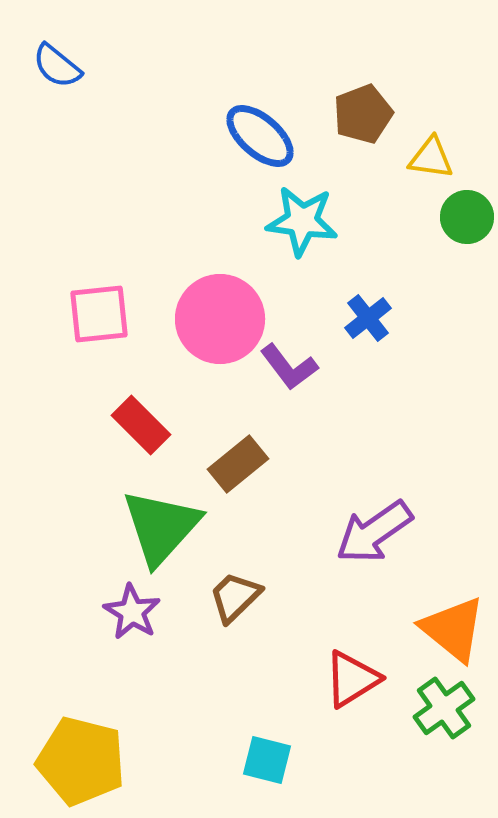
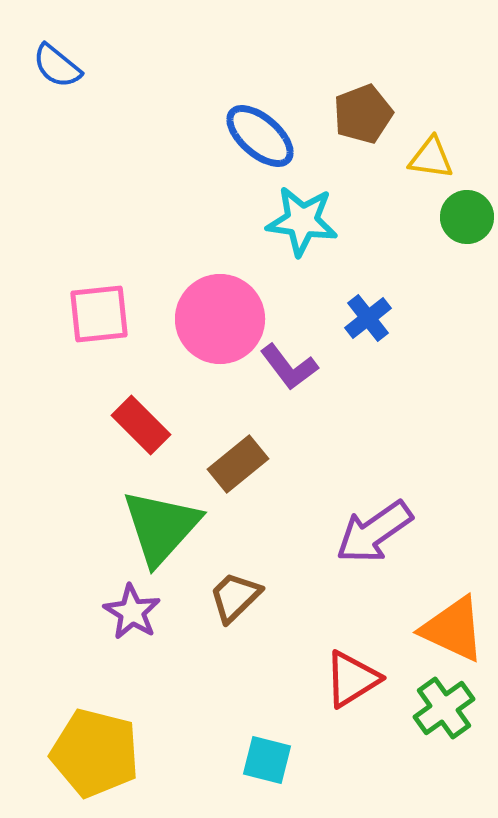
orange triangle: rotated 14 degrees counterclockwise
yellow pentagon: moved 14 px right, 8 px up
